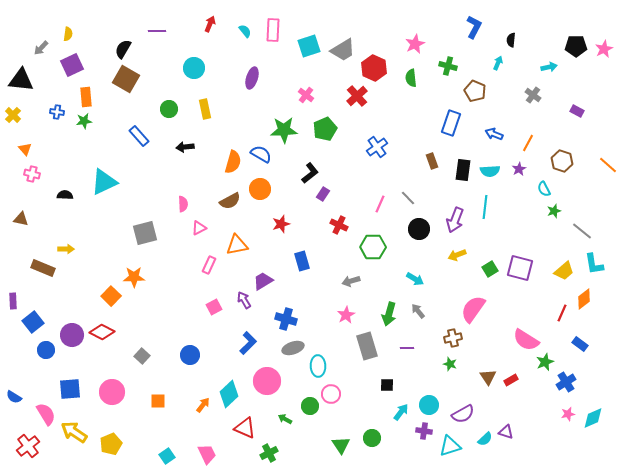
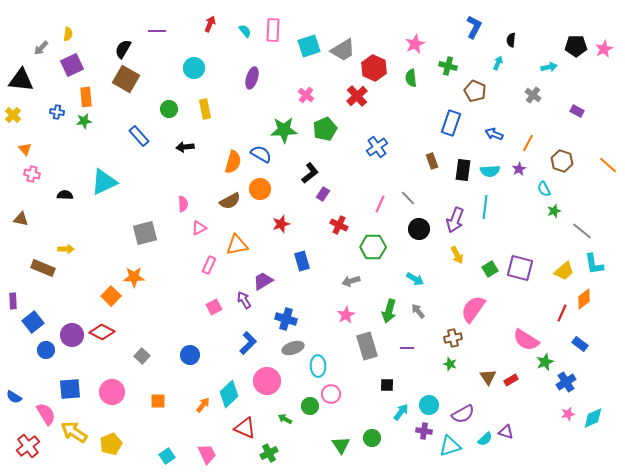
yellow arrow at (457, 255): rotated 96 degrees counterclockwise
green arrow at (389, 314): moved 3 px up
